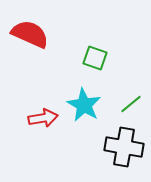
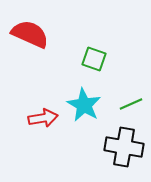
green square: moved 1 px left, 1 px down
green line: rotated 15 degrees clockwise
